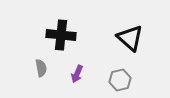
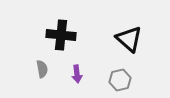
black triangle: moved 1 px left, 1 px down
gray semicircle: moved 1 px right, 1 px down
purple arrow: rotated 30 degrees counterclockwise
